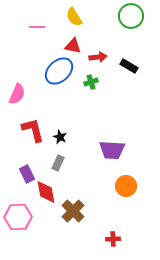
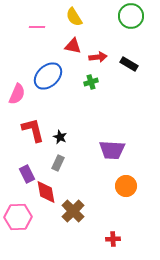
black rectangle: moved 2 px up
blue ellipse: moved 11 px left, 5 px down
